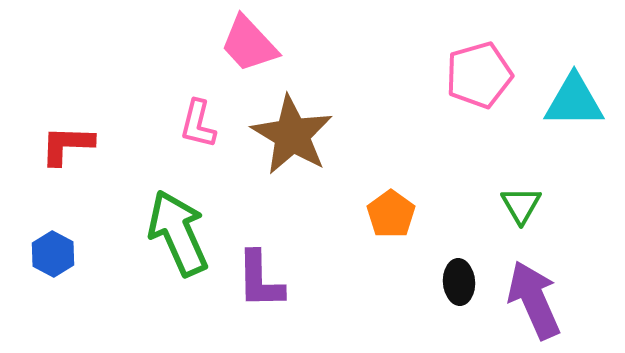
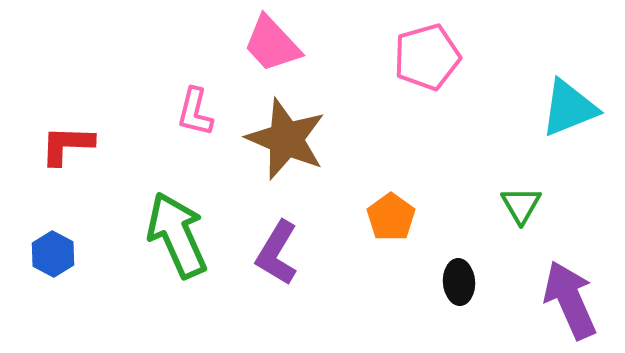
pink trapezoid: moved 23 px right
pink pentagon: moved 52 px left, 18 px up
cyan triangle: moved 5 px left, 7 px down; rotated 22 degrees counterclockwise
pink L-shape: moved 3 px left, 12 px up
brown star: moved 6 px left, 4 px down; rotated 8 degrees counterclockwise
orange pentagon: moved 3 px down
green arrow: moved 1 px left, 2 px down
purple L-shape: moved 17 px right, 27 px up; rotated 32 degrees clockwise
purple arrow: moved 36 px right
